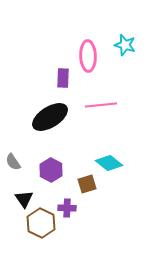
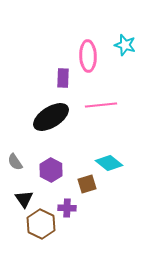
black ellipse: moved 1 px right
gray semicircle: moved 2 px right
brown hexagon: moved 1 px down
